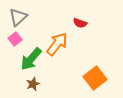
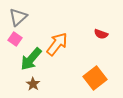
red semicircle: moved 21 px right, 11 px down
pink square: rotated 16 degrees counterclockwise
brown star: rotated 16 degrees counterclockwise
